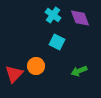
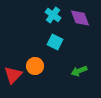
cyan square: moved 2 px left
orange circle: moved 1 px left
red triangle: moved 1 px left, 1 px down
